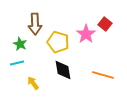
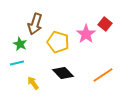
brown arrow: rotated 20 degrees clockwise
black diamond: moved 3 px down; rotated 35 degrees counterclockwise
orange line: rotated 50 degrees counterclockwise
